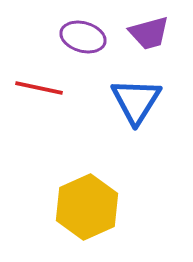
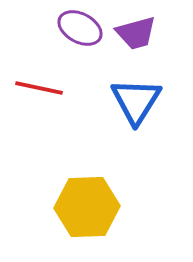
purple trapezoid: moved 13 px left
purple ellipse: moved 3 px left, 9 px up; rotated 12 degrees clockwise
yellow hexagon: rotated 22 degrees clockwise
